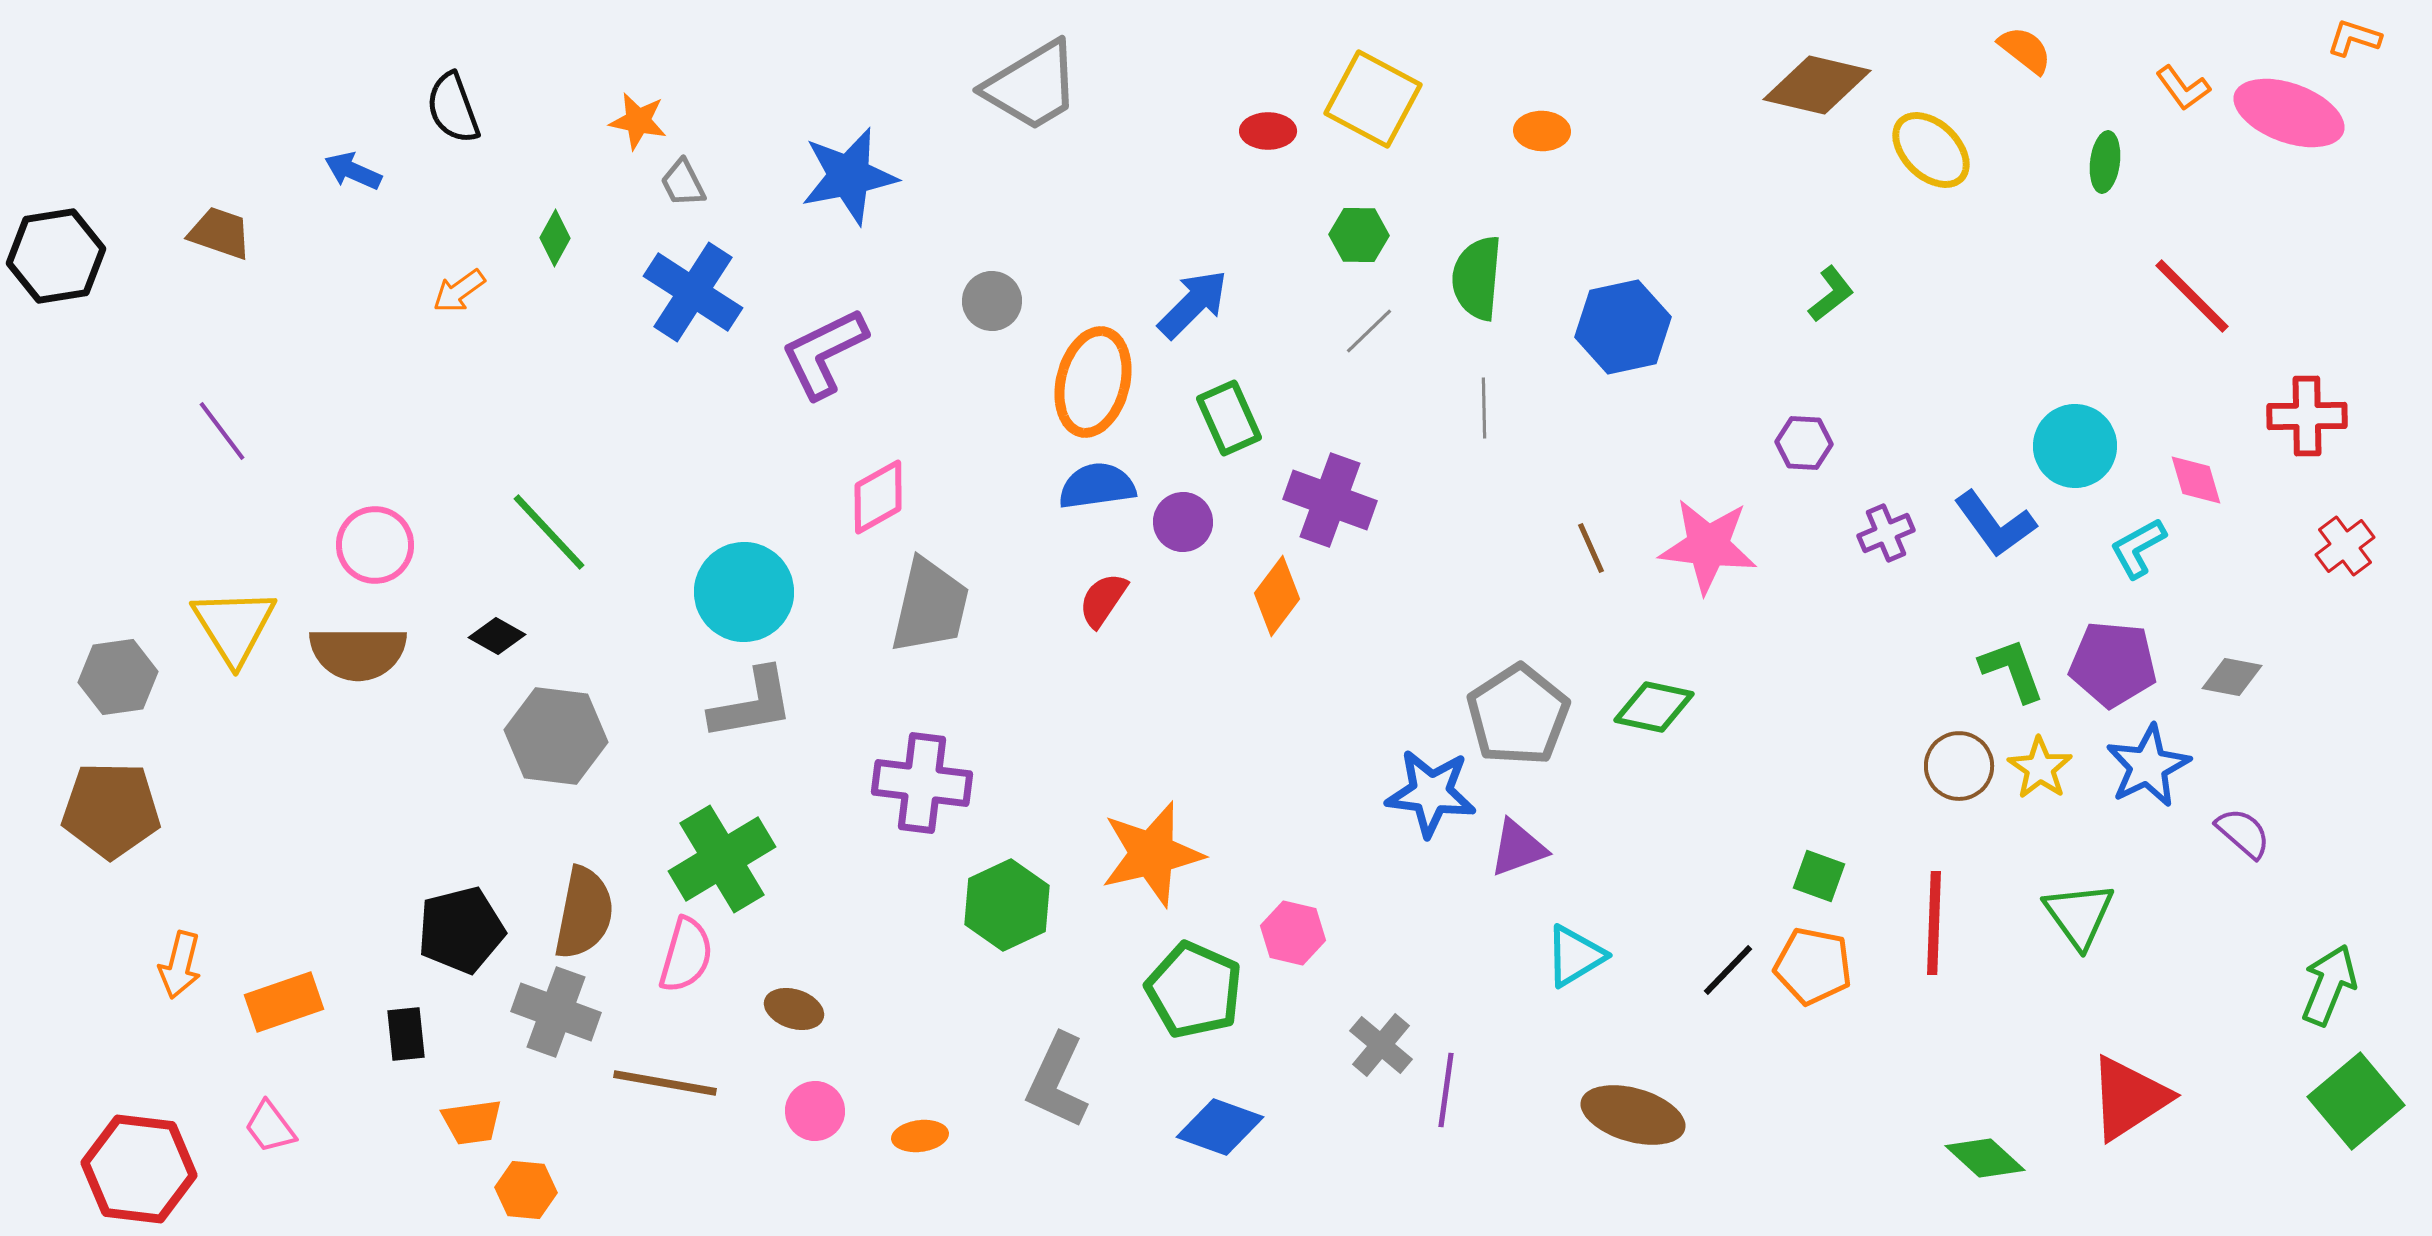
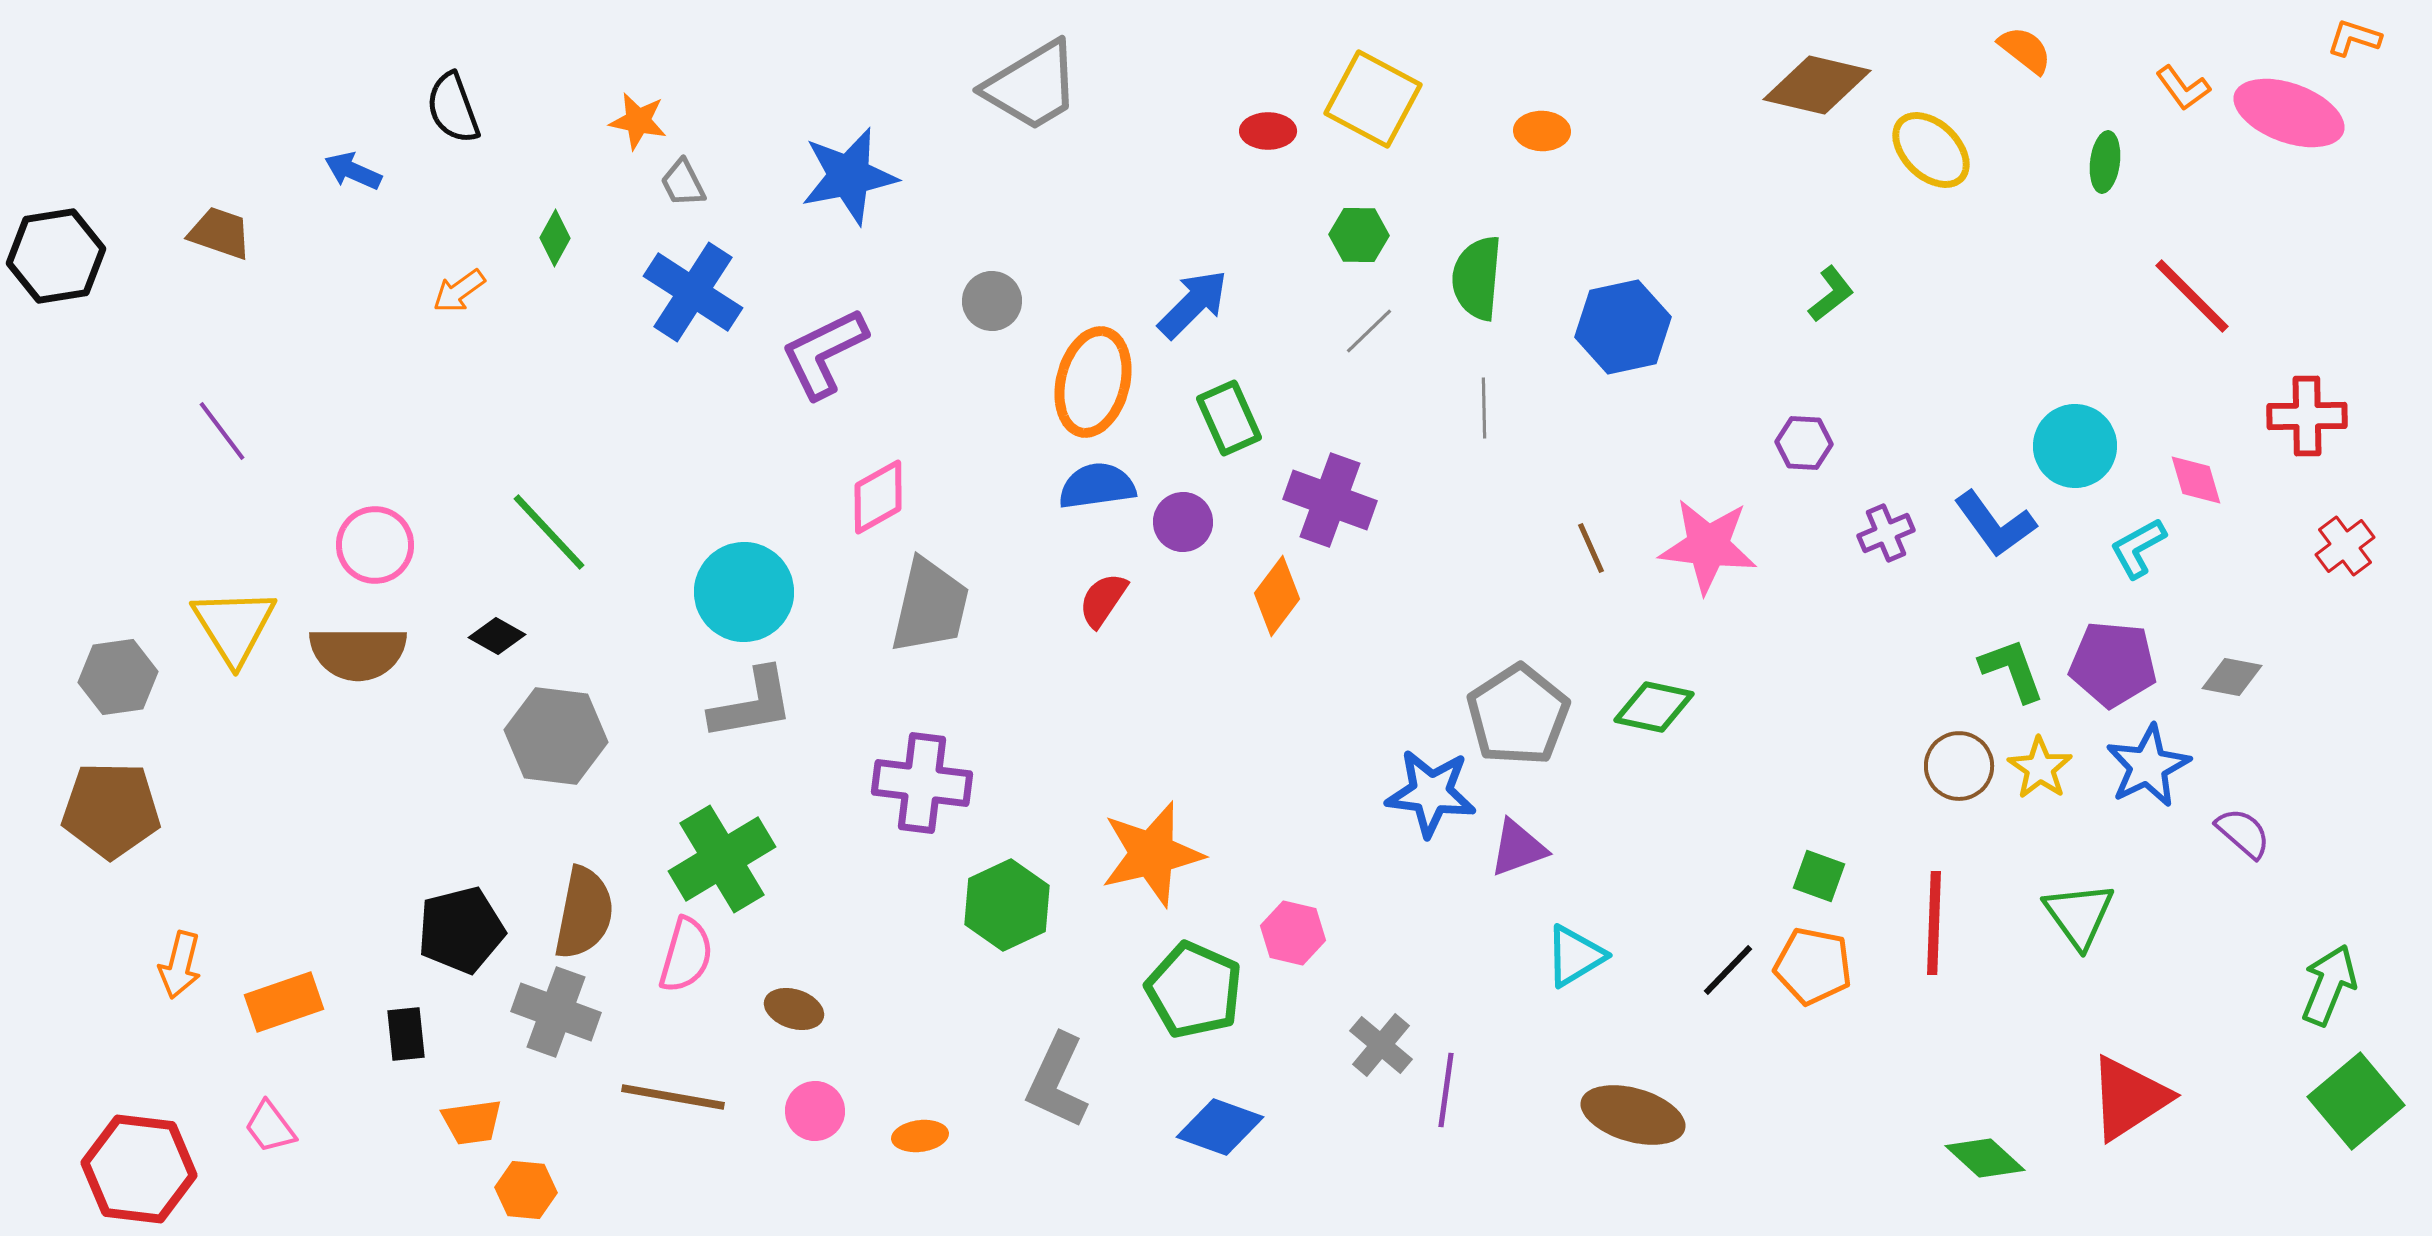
brown line at (665, 1083): moved 8 px right, 14 px down
